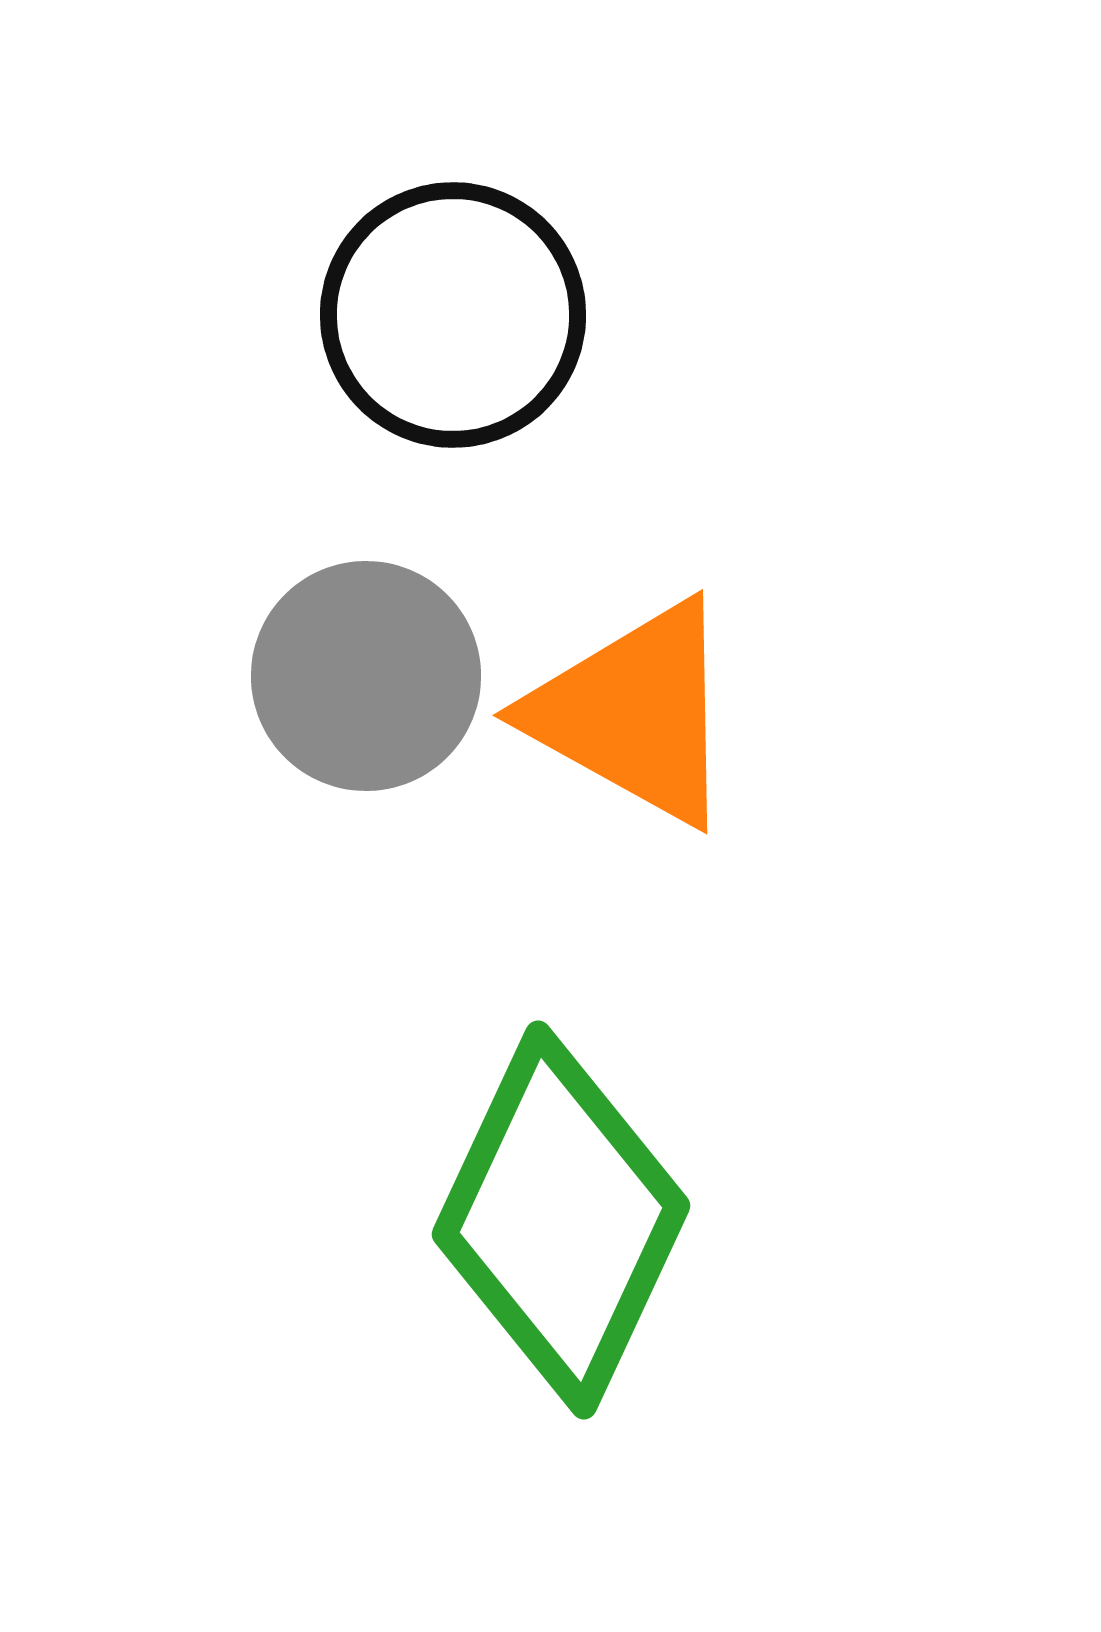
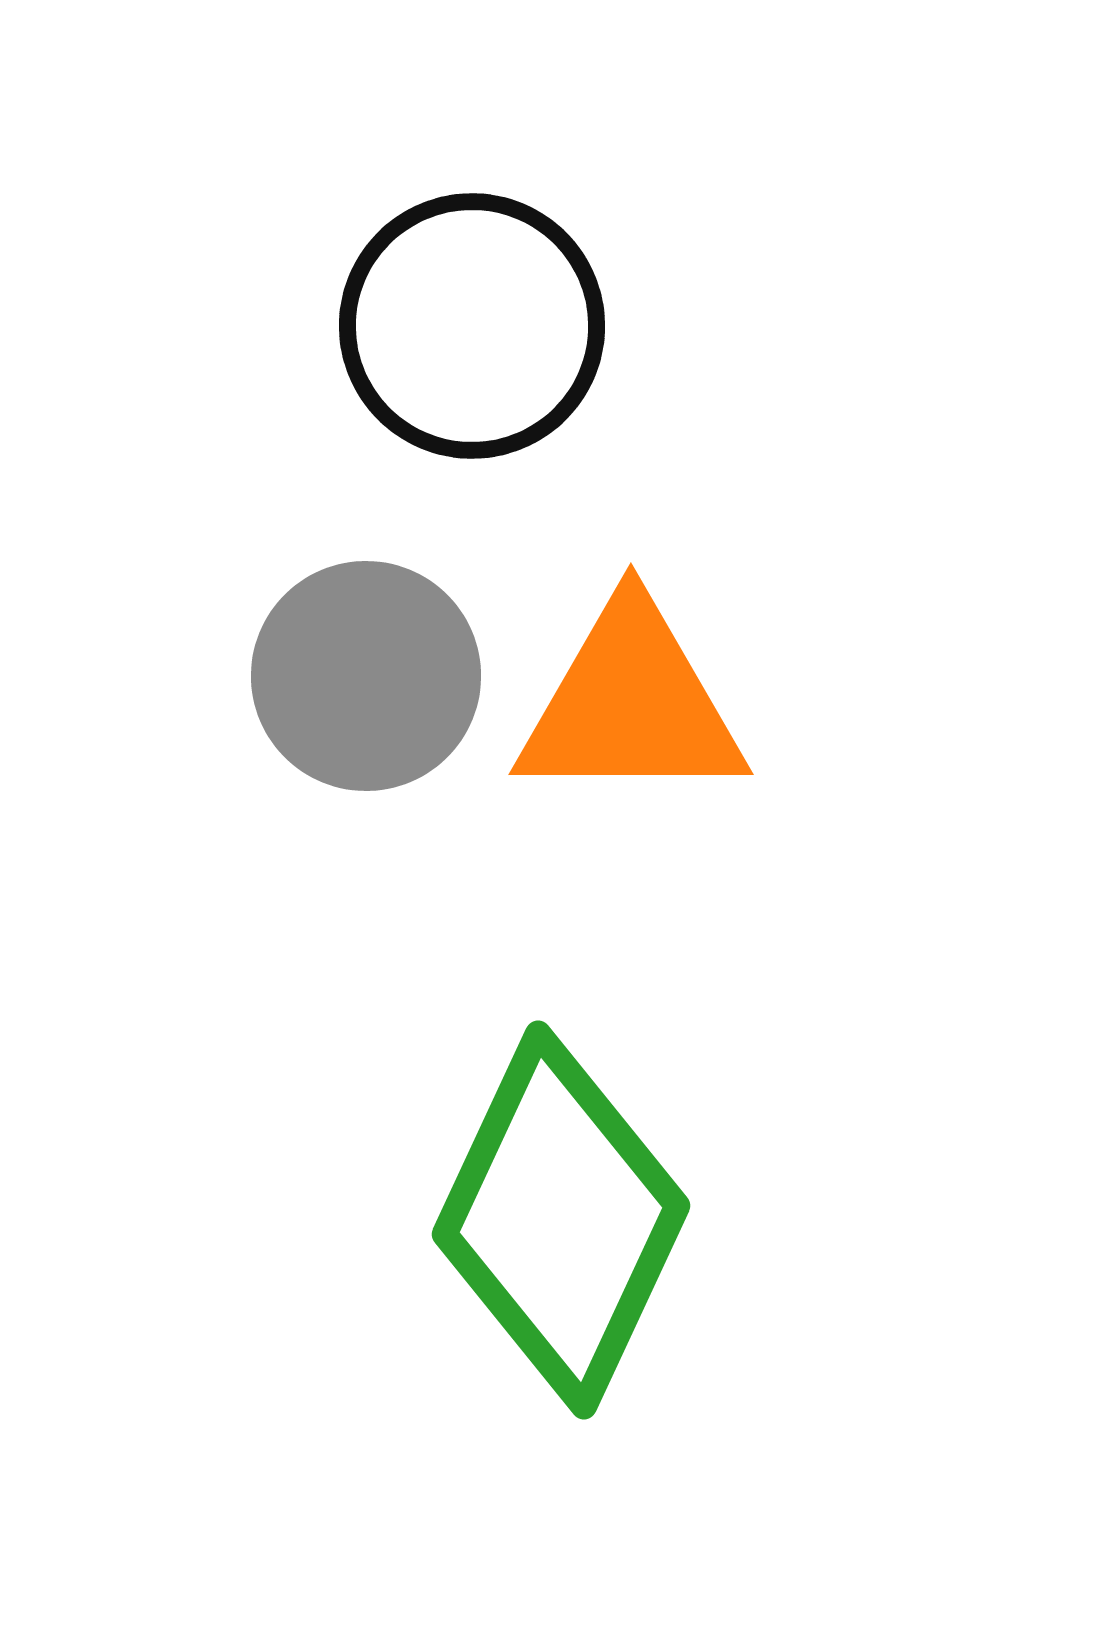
black circle: moved 19 px right, 11 px down
orange triangle: moved 3 px left, 9 px up; rotated 29 degrees counterclockwise
